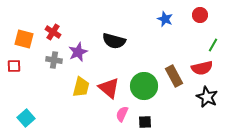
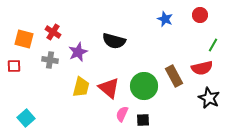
gray cross: moved 4 px left
black star: moved 2 px right, 1 px down
black square: moved 2 px left, 2 px up
